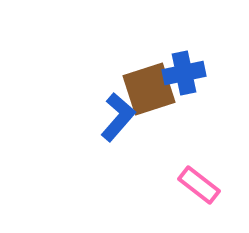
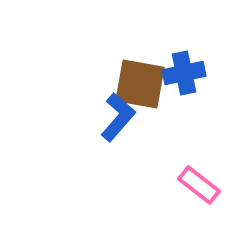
brown square: moved 9 px left, 5 px up; rotated 28 degrees clockwise
